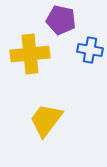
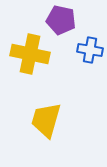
yellow cross: rotated 18 degrees clockwise
yellow trapezoid: rotated 21 degrees counterclockwise
